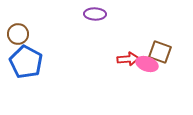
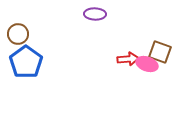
blue pentagon: rotated 8 degrees clockwise
